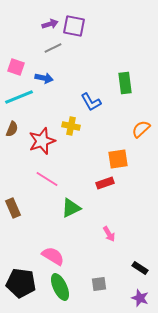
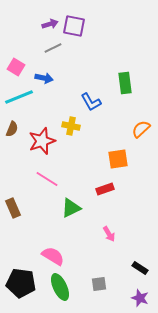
pink square: rotated 12 degrees clockwise
red rectangle: moved 6 px down
